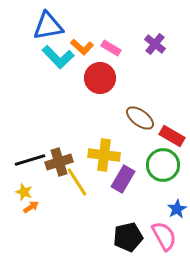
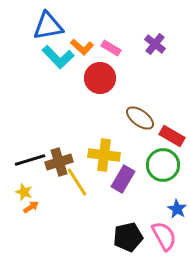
blue star: rotated 12 degrees counterclockwise
